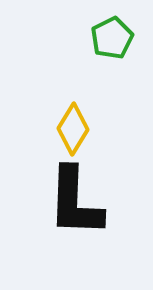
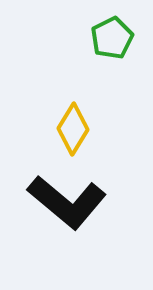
black L-shape: moved 8 px left; rotated 52 degrees counterclockwise
